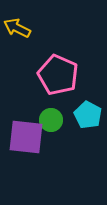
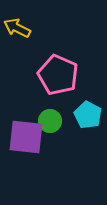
green circle: moved 1 px left, 1 px down
